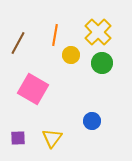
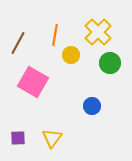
green circle: moved 8 px right
pink square: moved 7 px up
blue circle: moved 15 px up
